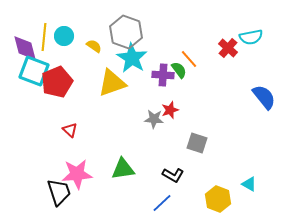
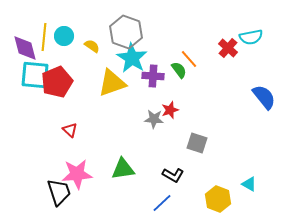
yellow semicircle: moved 2 px left
cyan square: moved 1 px right, 4 px down; rotated 16 degrees counterclockwise
purple cross: moved 10 px left, 1 px down
